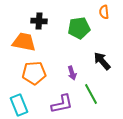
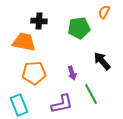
orange semicircle: rotated 32 degrees clockwise
